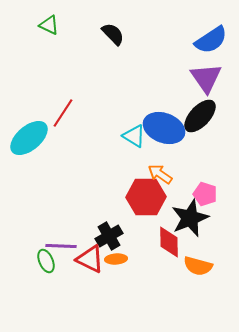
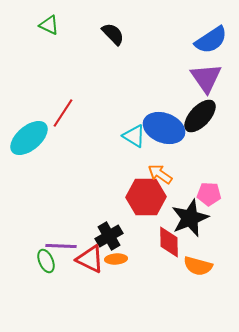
pink pentagon: moved 4 px right; rotated 15 degrees counterclockwise
